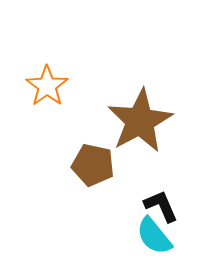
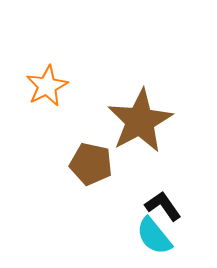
orange star: rotated 9 degrees clockwise
brown pentagon: moved 2 px left, 1 px up
black L-shape: moved 2 px right; rotated 12 degrees counterclockwise
